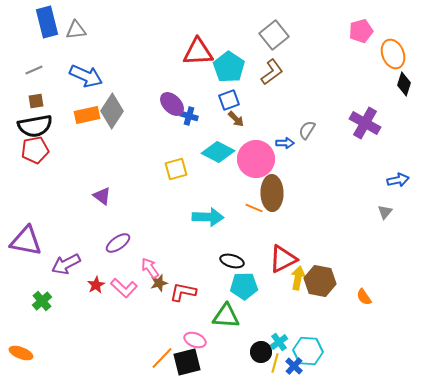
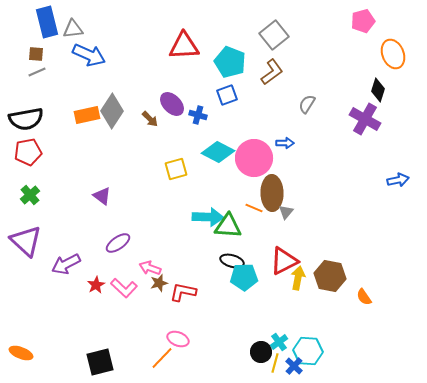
gray triangle at (76, 30): moved 3 px left, 1 px up
pink pentagon at (361, 31): moved 2 px right, 10 px up
red triangle at (198, 52): moved 14 px left, 6 px up
cyan pentagon at (229, 67): moved 1 px right, 5 px up; rotated 12 degrees counterclockwise
gray line at (34, 70): moved 3 px right, 2 px down
blue arrow at (86, 76): moved 3 px right, 21 px up
black diamond at (404, 84): moved 26 px left, 6 px down
blue square at (229, 100): moved 2 px left, 5 px up
brown square at (36, 101): moved 47 px up; rotated 14 degrees clockwise
blue cross at (189, 116): moved 9 px right, 1 px up
brown arrow at (236, 119): moved 86 px left
purple cross at (365, 123): moved 4 px up
black semicircle at (35, 126): moved 9 px left, 7 px up
gray semicircle at (307, 130): moved 26 px up
red pentagon at (35, 150): moved 7 px left, 2 px down
pink circle at (256, 159): moved 2 px left, 1 px up
gray triangle at (385, 212): moved 99 px left
purple triangle at (26, 241): rotated 32 degrees clockwise
red triangle at (283, 259): moved 1 px right, 2 px down
pink arrow at (150, 268): rotated 35 degrees counterclockwise
brown hexagon at (320, 281): moved 10 px right, 5 px up
cyan pentagon at (244, 286): moved 9 px up
green cross at (42, 301): moved 12 px left, 106 px up
green triangle at (226, 316): moved 2 px right, 90 px up
pink ellipse at (195, 340): moved 17 px left, 1 px up
black square at (187, 362): moved 87 px left
